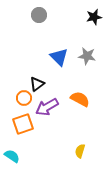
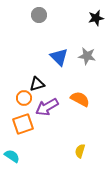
black star: moved 2 px right, 1 px down
black triangle: rotated 21 degrees clockwise
